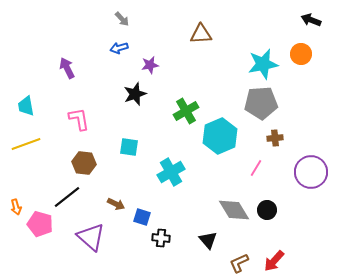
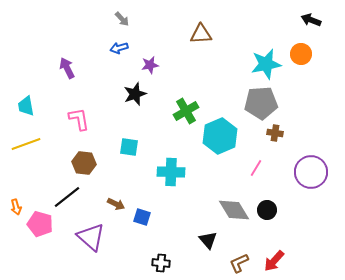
cyan star: moved 3 px right
brown cross: moved 5 px up; rotated 14 degrees clockwise
cyan cross: rotated 32 degrees clockwise
black cross: moved 25 px down
